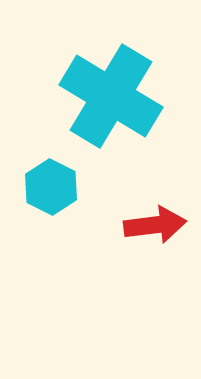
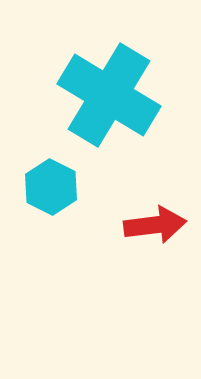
cyan cross: moved 2 px left, 1 px up
